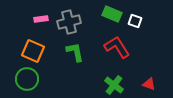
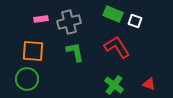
green rectangle: moved 1 px right
orange square: rotated 20 degrees counterclockwise
